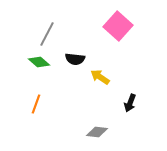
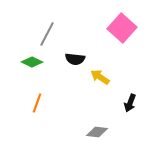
pink square: moved 4 px right, 2 px down
green diamond: moved 7 px left; rotated 15 degrees counterclockwise
orange line: moved 1 px right, 1 px up
